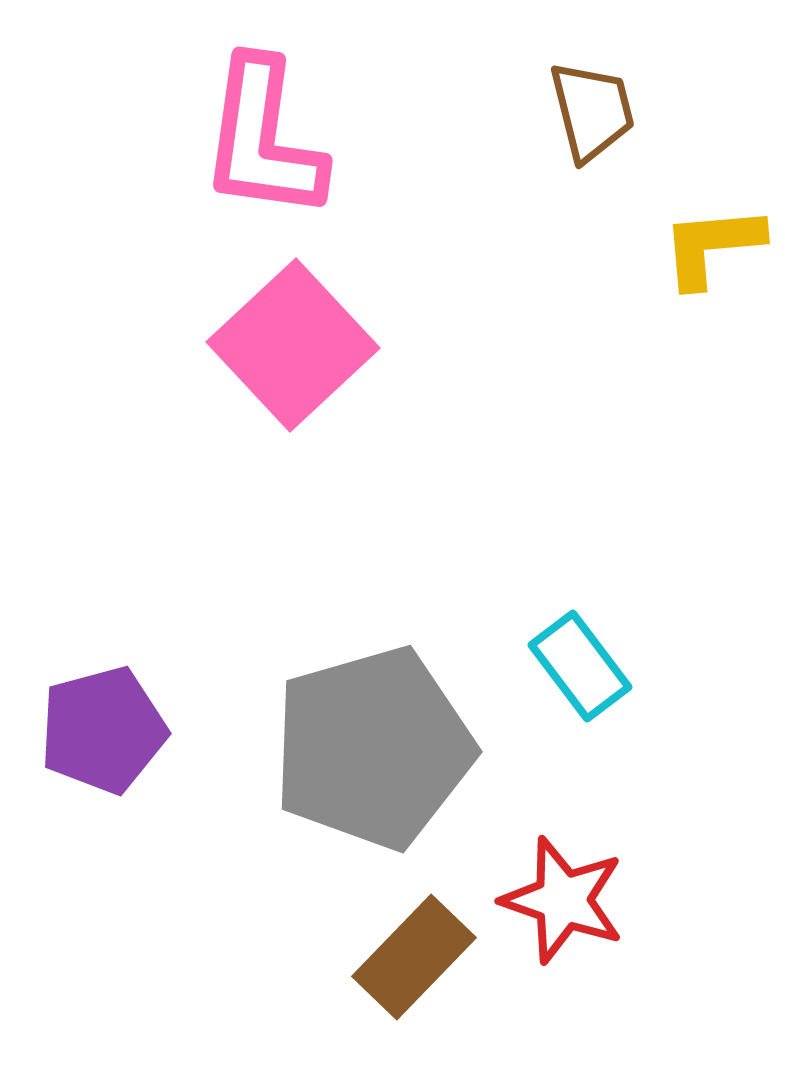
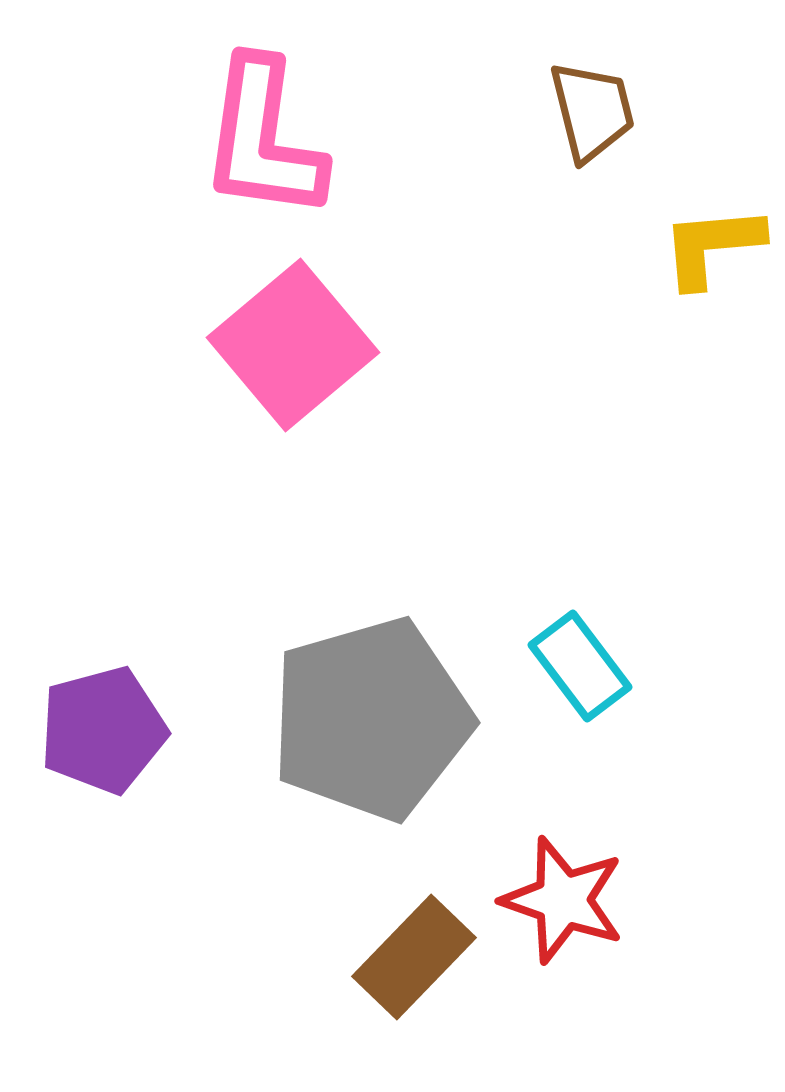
pink square: rotated 3 degrees clockwise
gray pentagon: moved 2 px left, 29 px up
